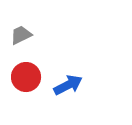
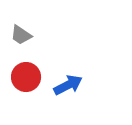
gray trapezoid: rotated 120 degrees counterclockwise
